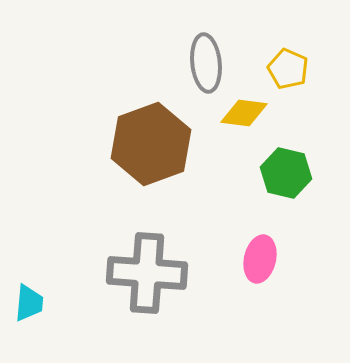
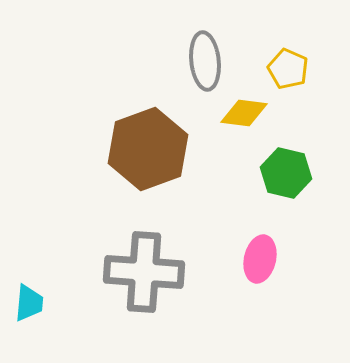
gray ellipse: moved 1 px left, 2 px up
brown hexagon: moved 3 px left, 5 px down
gray cross: moved 3 px left, 1 px up
